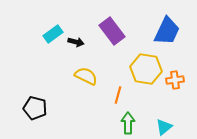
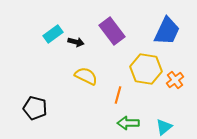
orange cross: rotated 30 degrees counterclockwise
green arrow: rotated 90 degrees counterclockwise
